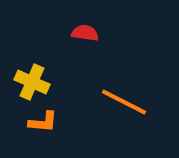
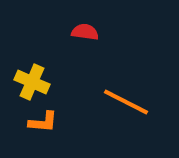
red semicircle: moved 1 px up
orange line: moved 2 px right
